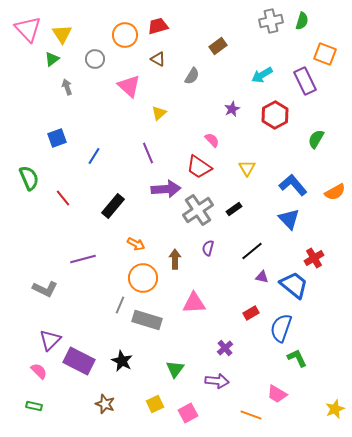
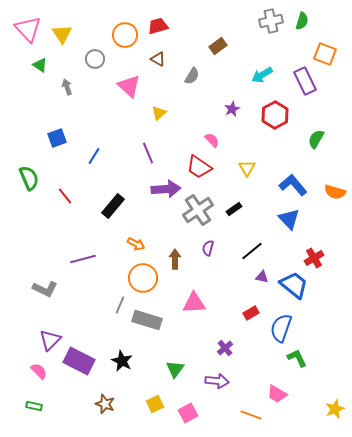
green triangle at (52, 59): moved 12 px left, 6 px down; rotated 49 degrees counterclockwise
orange semicircle at (335, 192): rotated 45 degrees clockwise
red line at (63, 198): moved 2 px right, 2 px up
